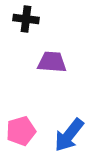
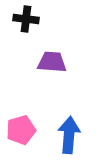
pink pentagon: moved 1 px up
blue arrow: rotated 147 degrees clockwise
